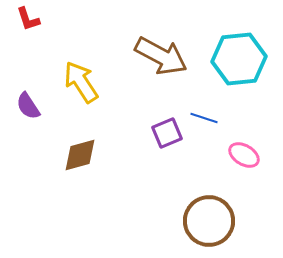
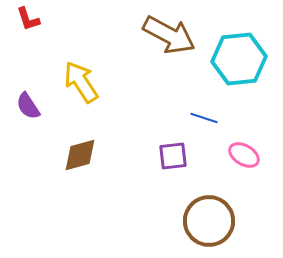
brown arrow: moved 8 px right, 21 px up
purple square: moved 6 px right, 23 px down; rotated 16 degrees clockwise
